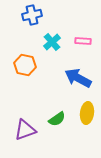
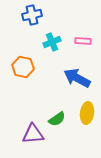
cyan cross: rotated 18 degrees clockwise
orange hexagon: moved 2 px left, 2 px down
blue arrow: moved 1 px left
purple triangle: moved 8 px right, 4 px down; rotated 15 degrees clockwise
